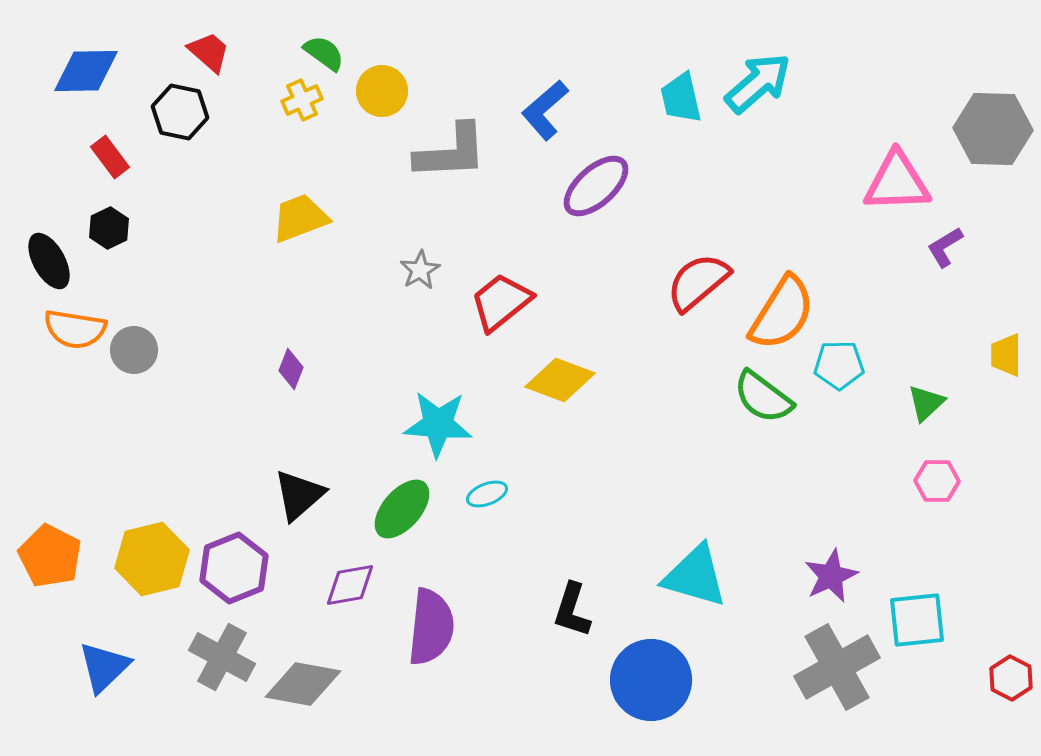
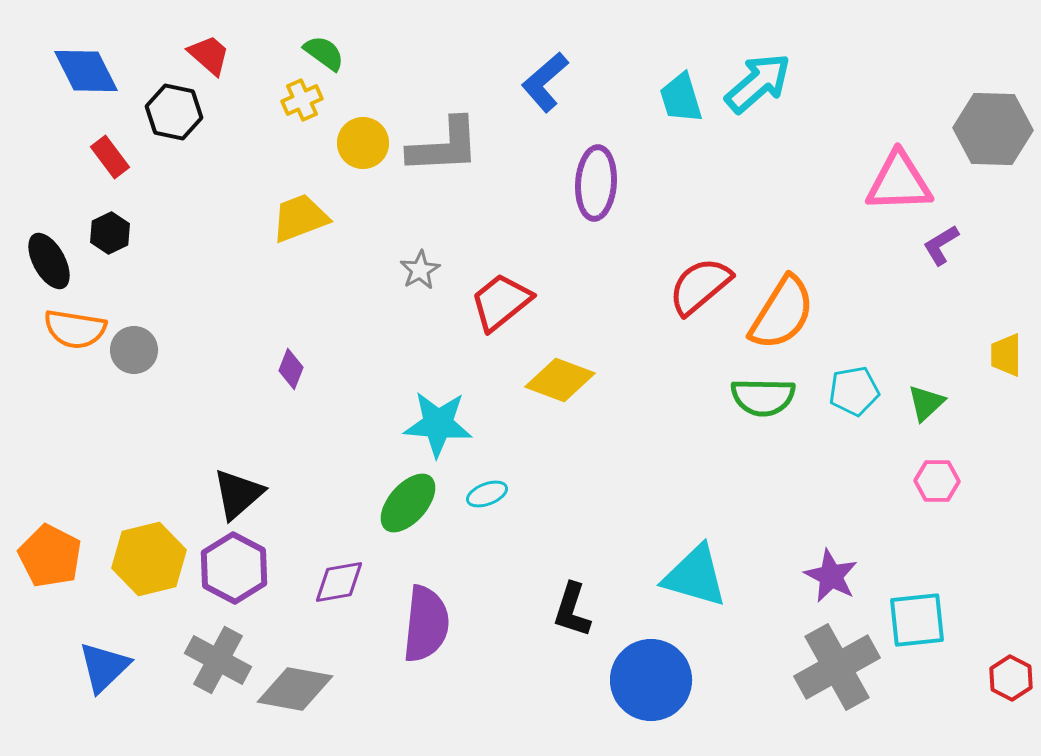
red trapezoid at (209, 52): moved 3 px down
blue diamond at (86, 71): rotated 64 degrees clockwise
yellow circle at (382, 91): moved 19 px left, 52 px down
cyan trapezoid at (681, 98): rotated 4 degrees counterclockwise
blue L-shape at (545, 110): moved 28 px up
black hexagon at (180, 112): moved 6 px left
gray L-shape at (451, 152): moved 7 px left, 6 px up
pink triangle at (897, 182): moved 2 px right
purple ellipse at (596, 186): moved 3 px up; rotated 44 degrees counterclockwise
black hexagon at (109, 228): moved 1 px right, 5 px down
purple L-shape at (945, 247): moved 4 px left, 2 px up
red semicircle at (698, 282): moved 2 px right, 4 px down
cyan pentagon at (839, 365): moved 15 px right, 26 px down; rotated 9 degrees counterclockwise
green semicircle at (763, 397): rotated 36 degrees counterclockwise
black triangle at (299, 495): moved 61 px left, 1 px up
green ellipse at (402, 509): moved 6 px right, 6 px up
yellow hexagon at (152, 559): moved 3 px left
purple hexagon at (234, 568): rotated 10 degrees counterclockwise
purple star at (831, 576): rotated 20 degrees counterclockwise
purple diamond at (350, 585): moved 11 px left, 3 px up
purple semicircle at (431, 627): moved 5 px left, 3 px up
gray cross at (222, 657): moved 4 px left, 3 px down
gray diamond at (303, 684): moved 8 px left, 5 px down
